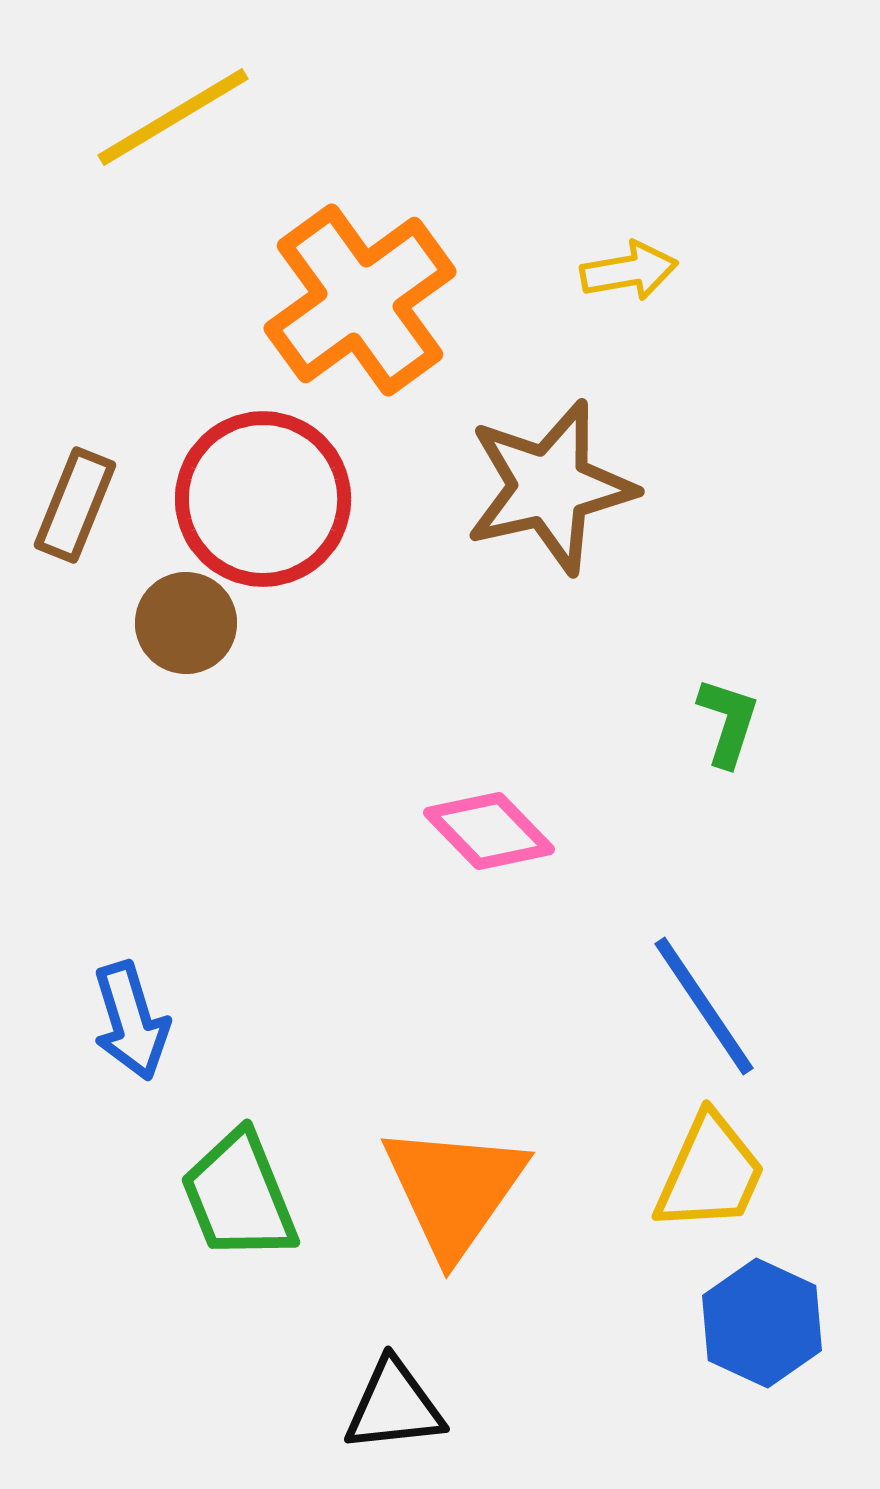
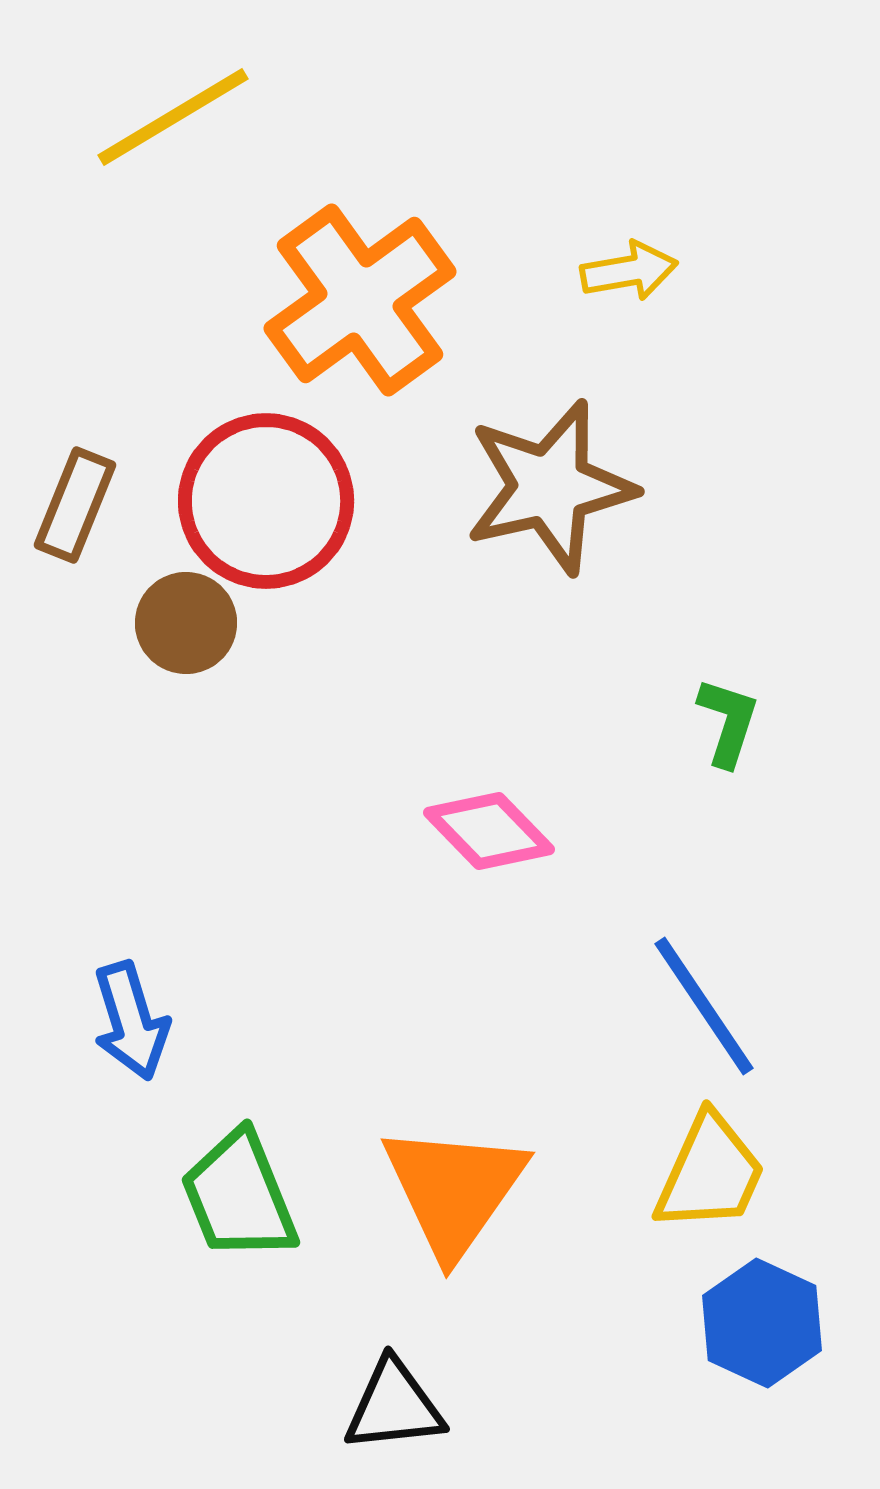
red circle: moved 3 px right, 2 px down
